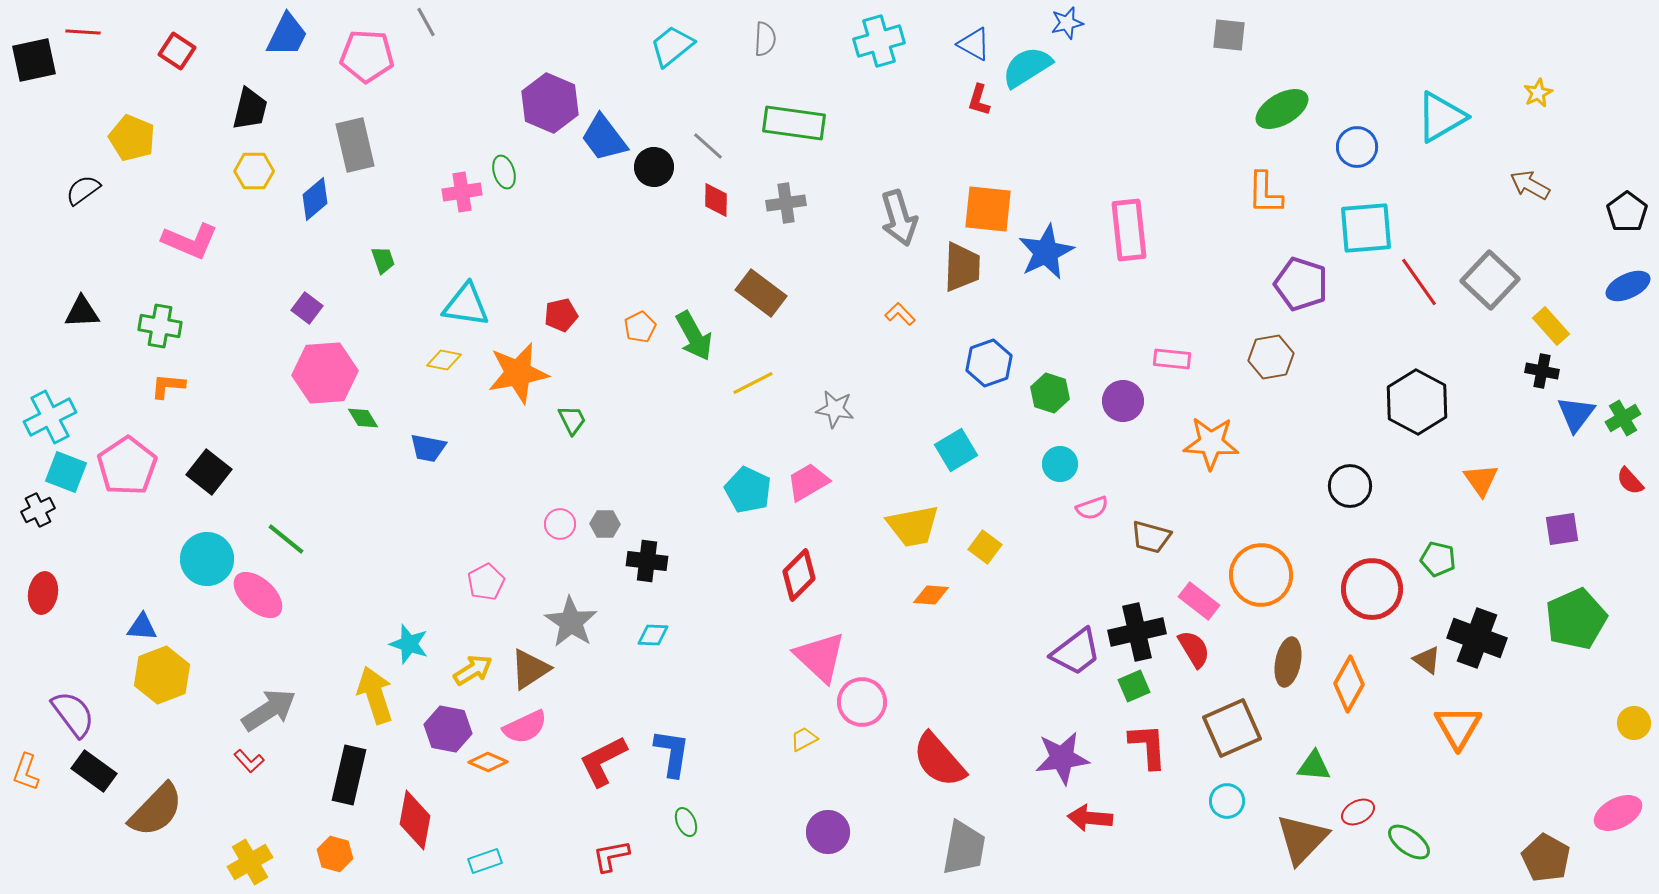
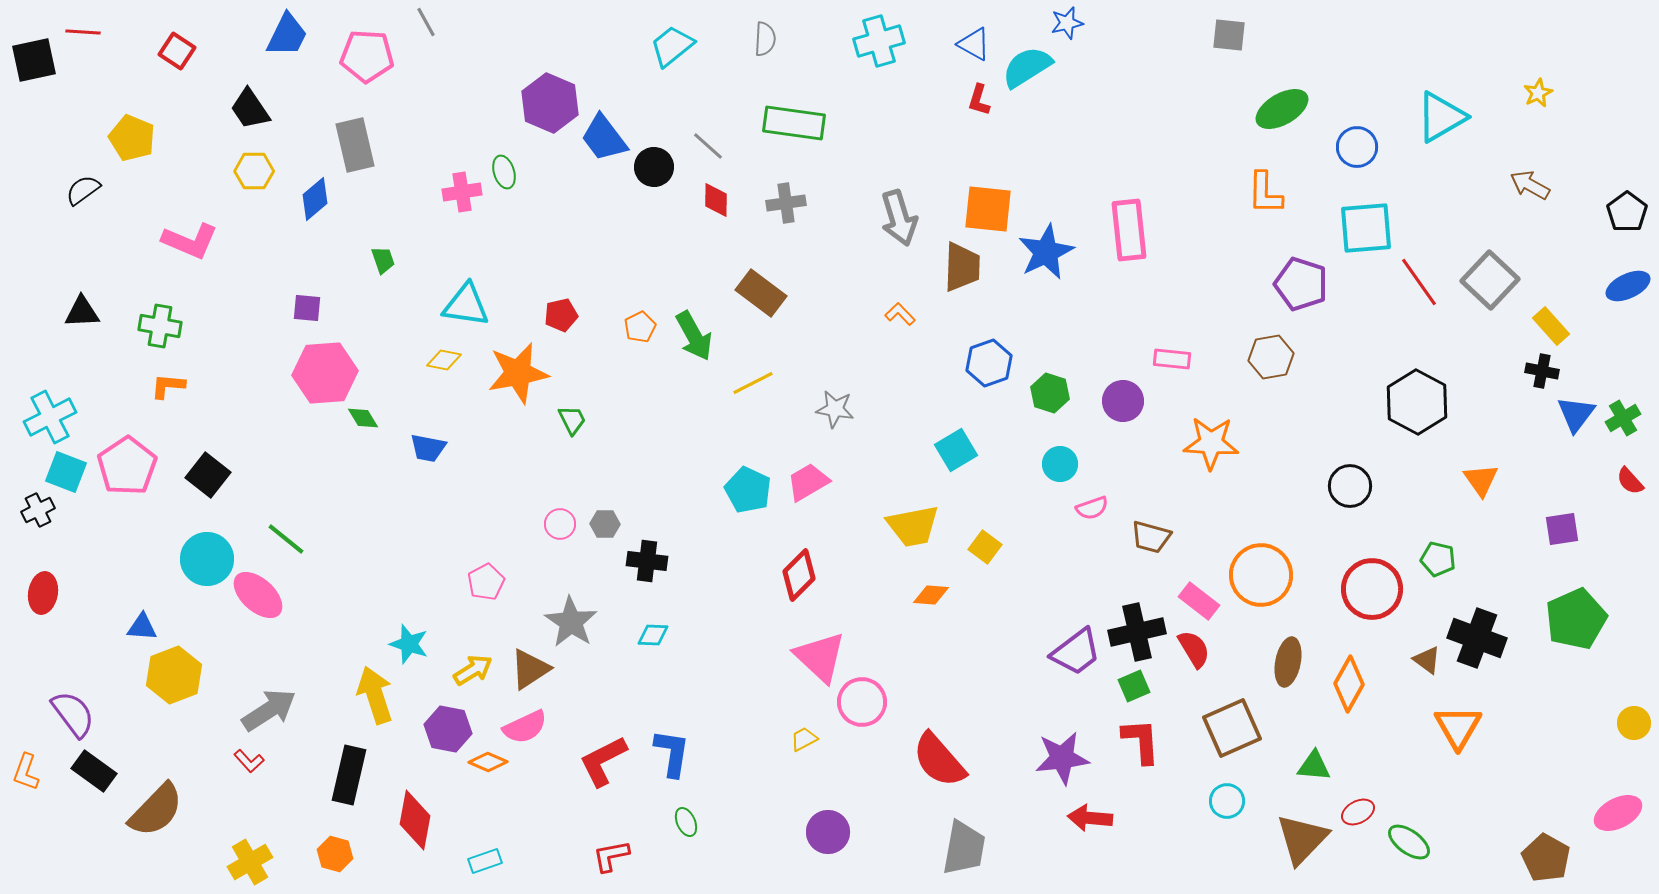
black trapezoid at (250, 109): rotated 132 degrees clockwise
purple square at (307, 308): rotated 32 degrees counterclockwise
black square at (209, 472): moved 1 px left, 3 px down
yellow hexagon at (162, 675): moved 12 px right
red L-shape at (1148, 746): moved 7 px left, 5 px up
